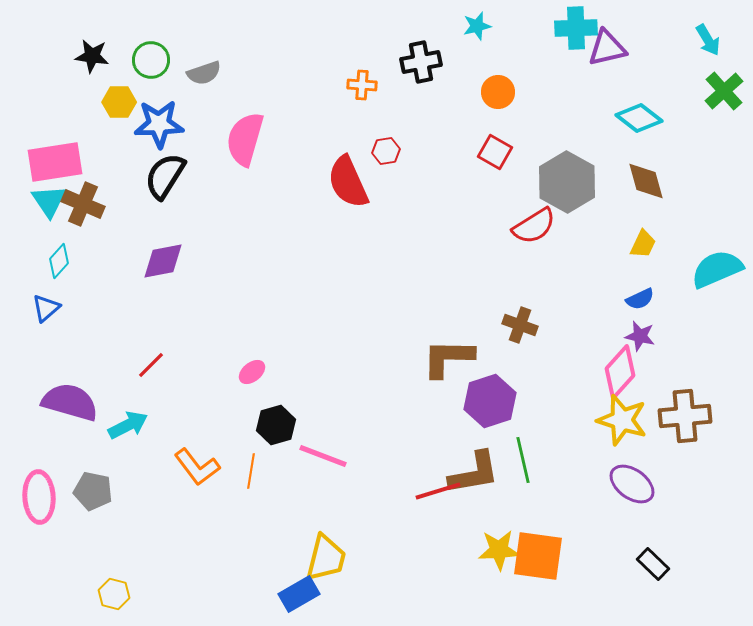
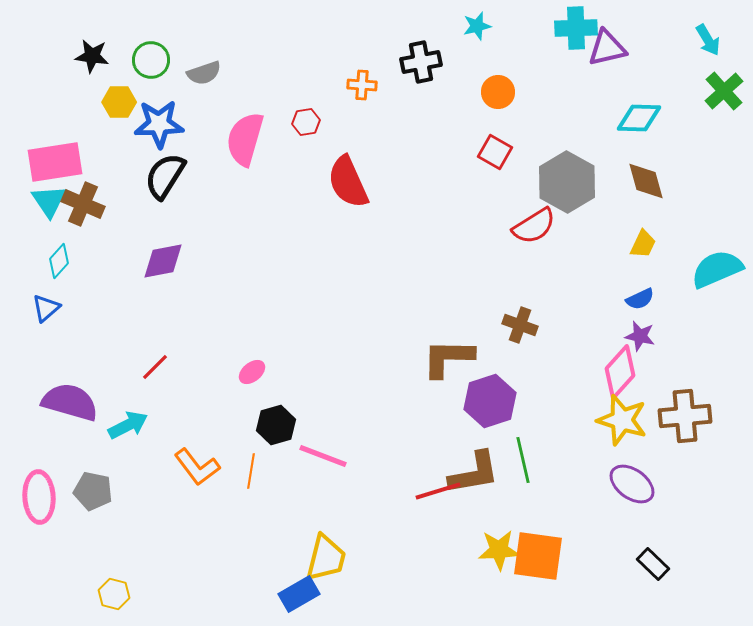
cyan diamond at (639, 118): rotated 36 degrees counterclockwise
red hexagon at (386, 151): moved 80 px left, 29 px up
red line at (151, 365): moved 4 px right, 2 px down
